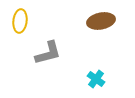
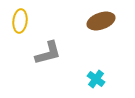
brown ellipse: rotated 8 degrees counterclockwise
